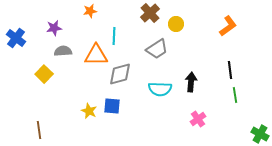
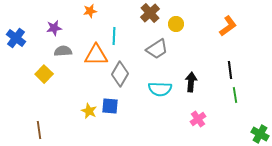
gray diamond: rotated 45 degrees counterclockwise
blue square: moved 2 px left
